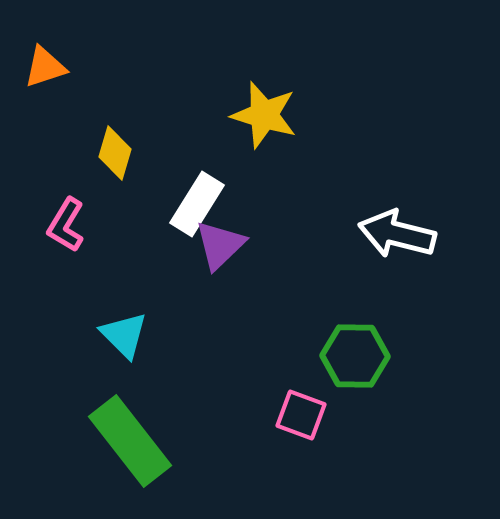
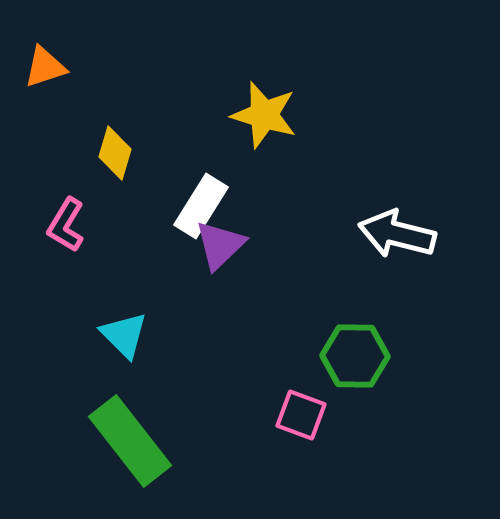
white rectangle: moved 4 px right, 2 px down
